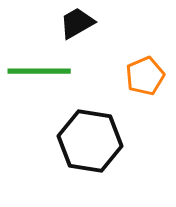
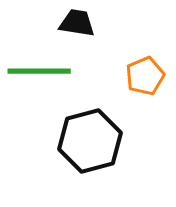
black trapezoid: rotated 39 degrees clockwise
black hexagon: rotated 24 degrees counterclockwise
